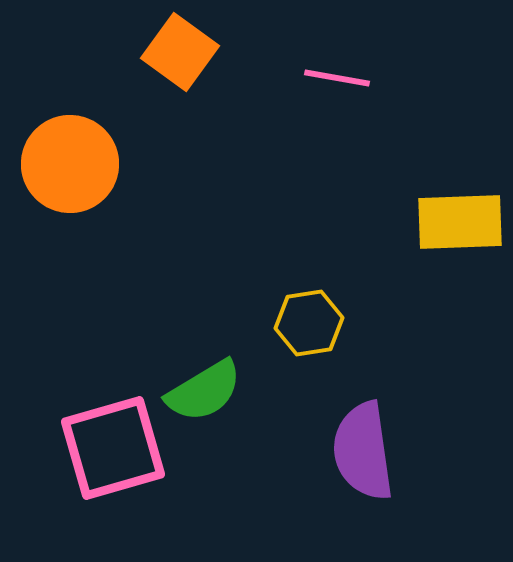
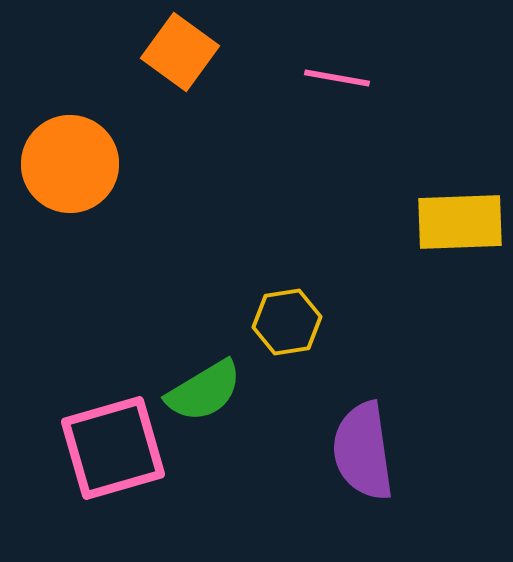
yellow hexagon: moved 22 px left, 1 px up
